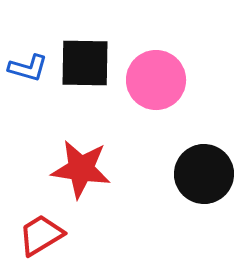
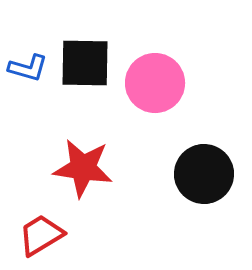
pink circle: moved 1 px left, 3 px down
red star: moved 2 px right, 1 px up
